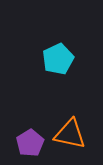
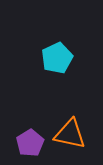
cyan pentagon: moved 1 px left, 1 px up
